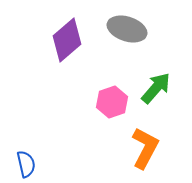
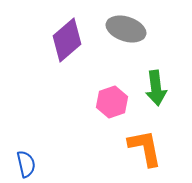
gray ellipse: moved 1 px left
green arrow: rotated 132 degrees clockwise
orange L-shape: rotated 39 degrees counterclockwise
